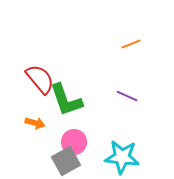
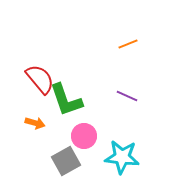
orange line: moved 3 px left
pink circle: moved 10 px right, 6 px up
